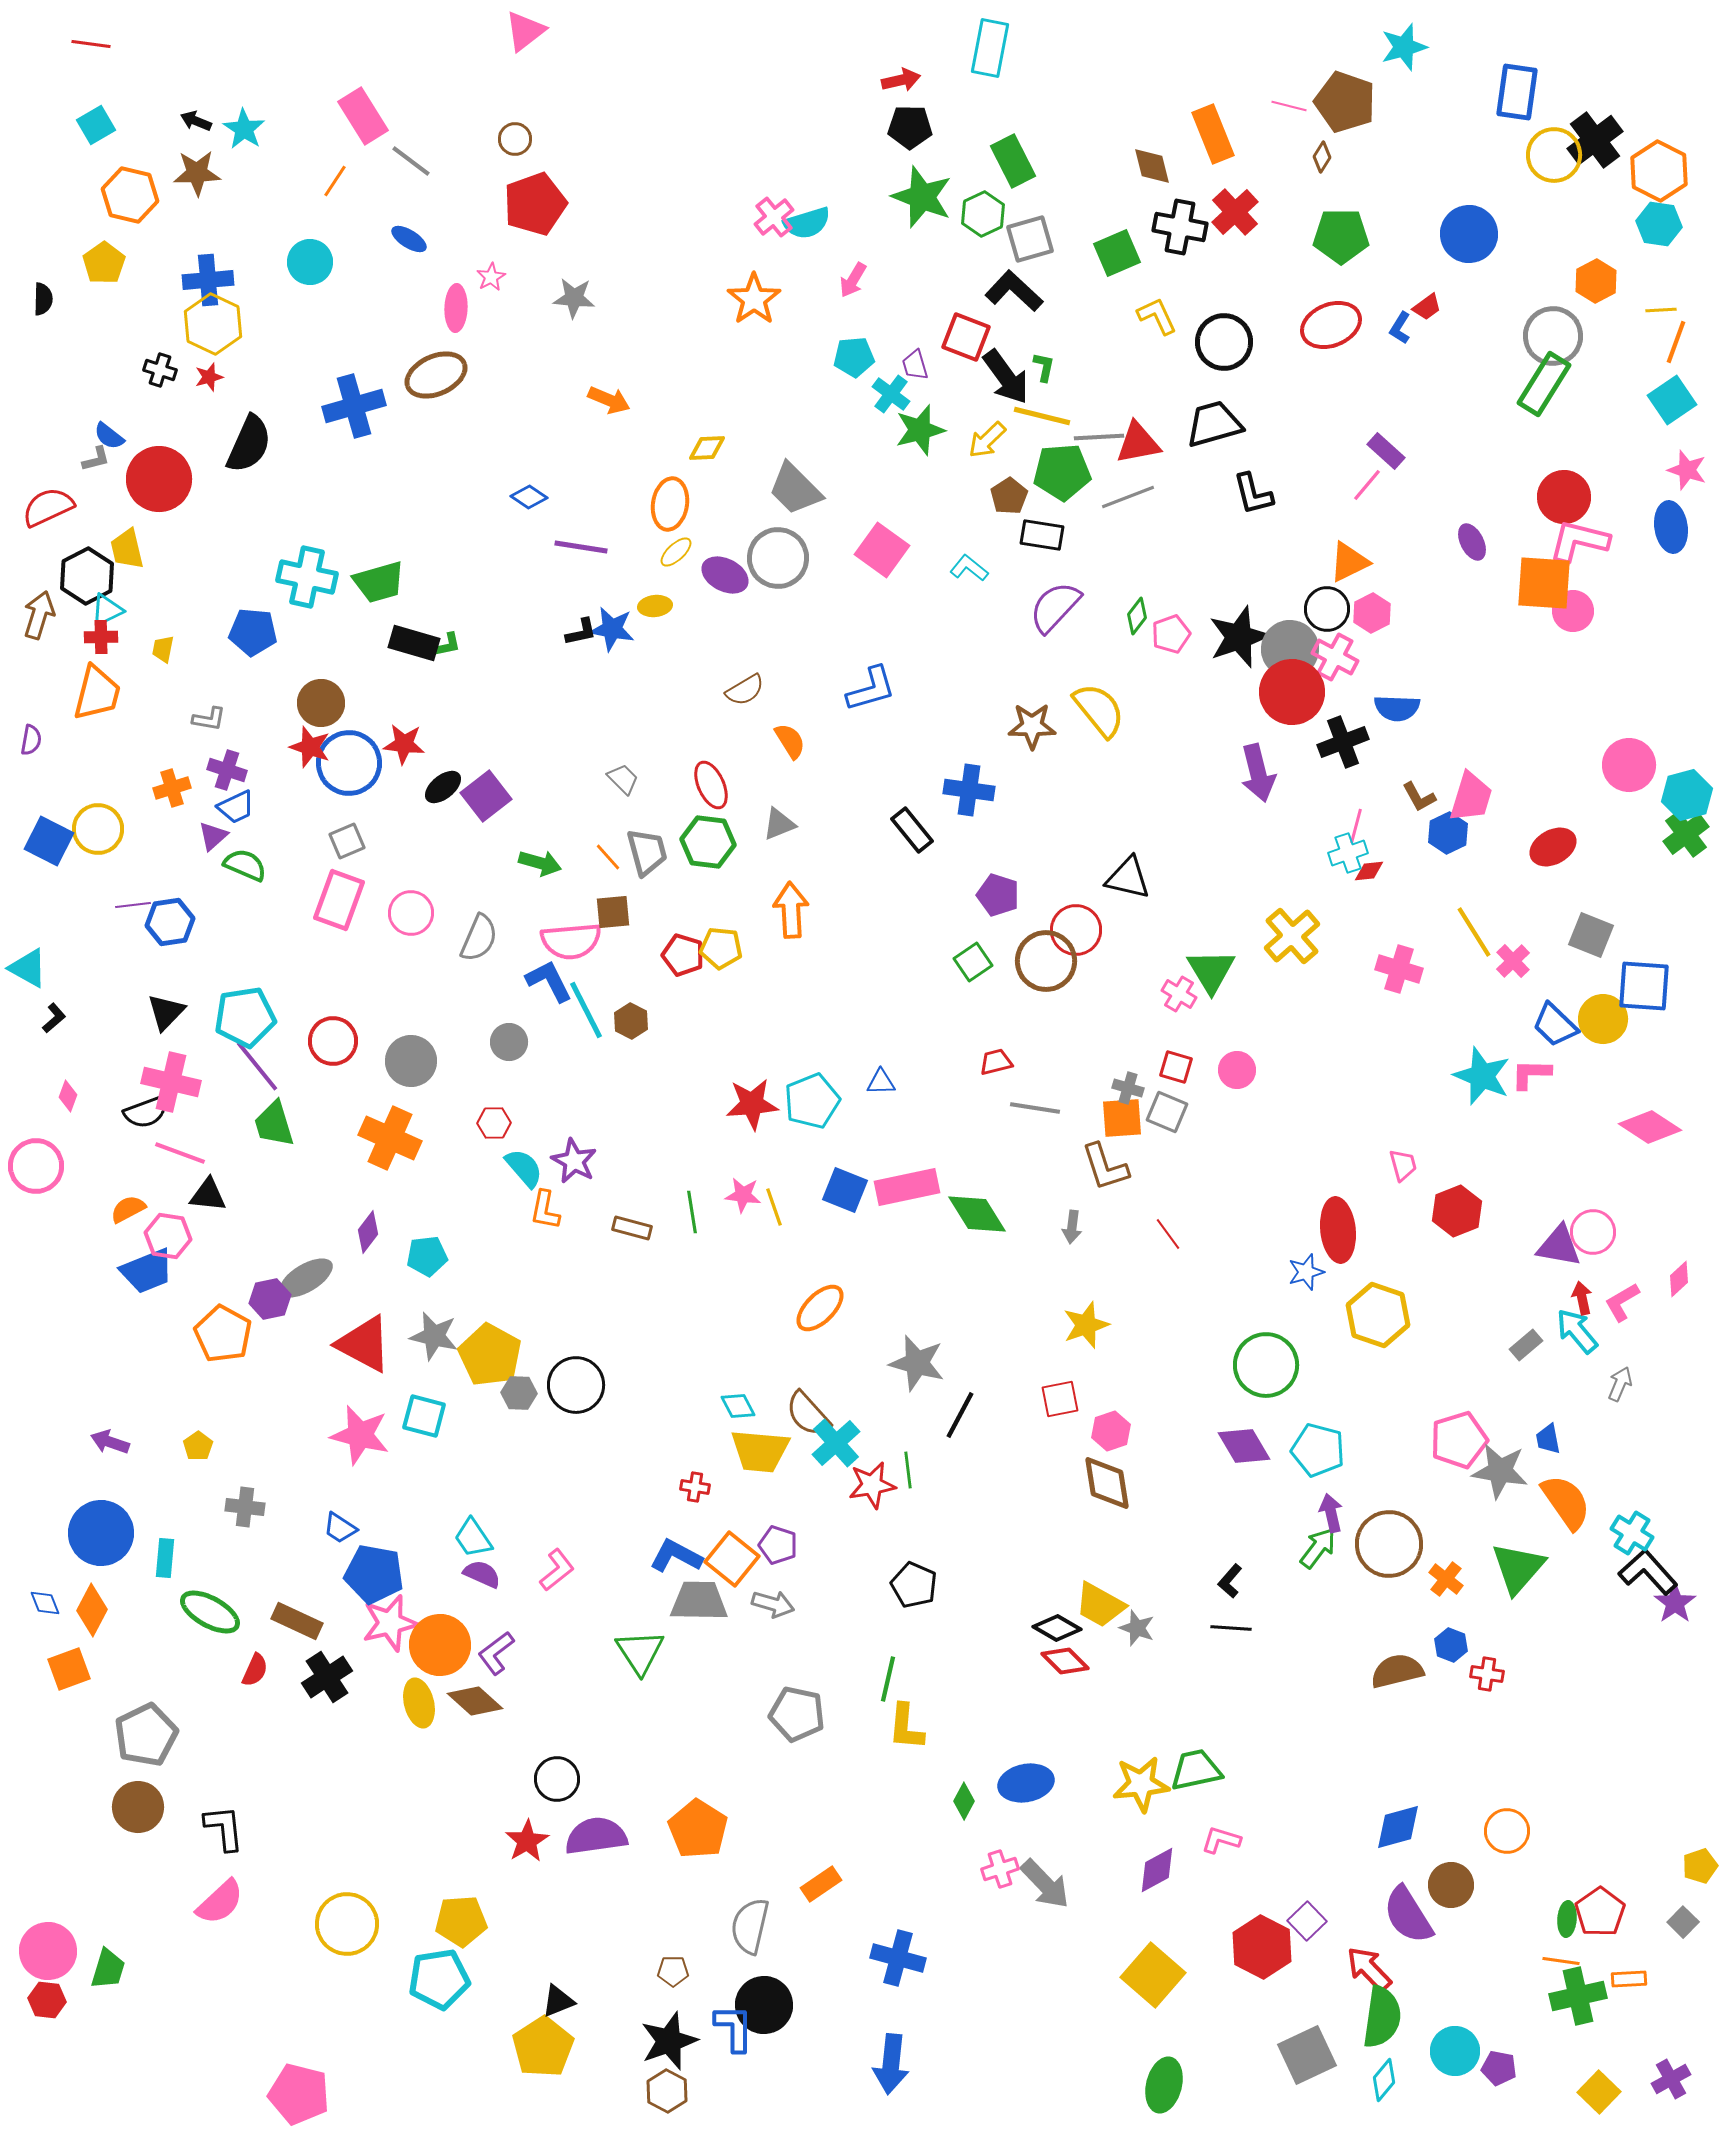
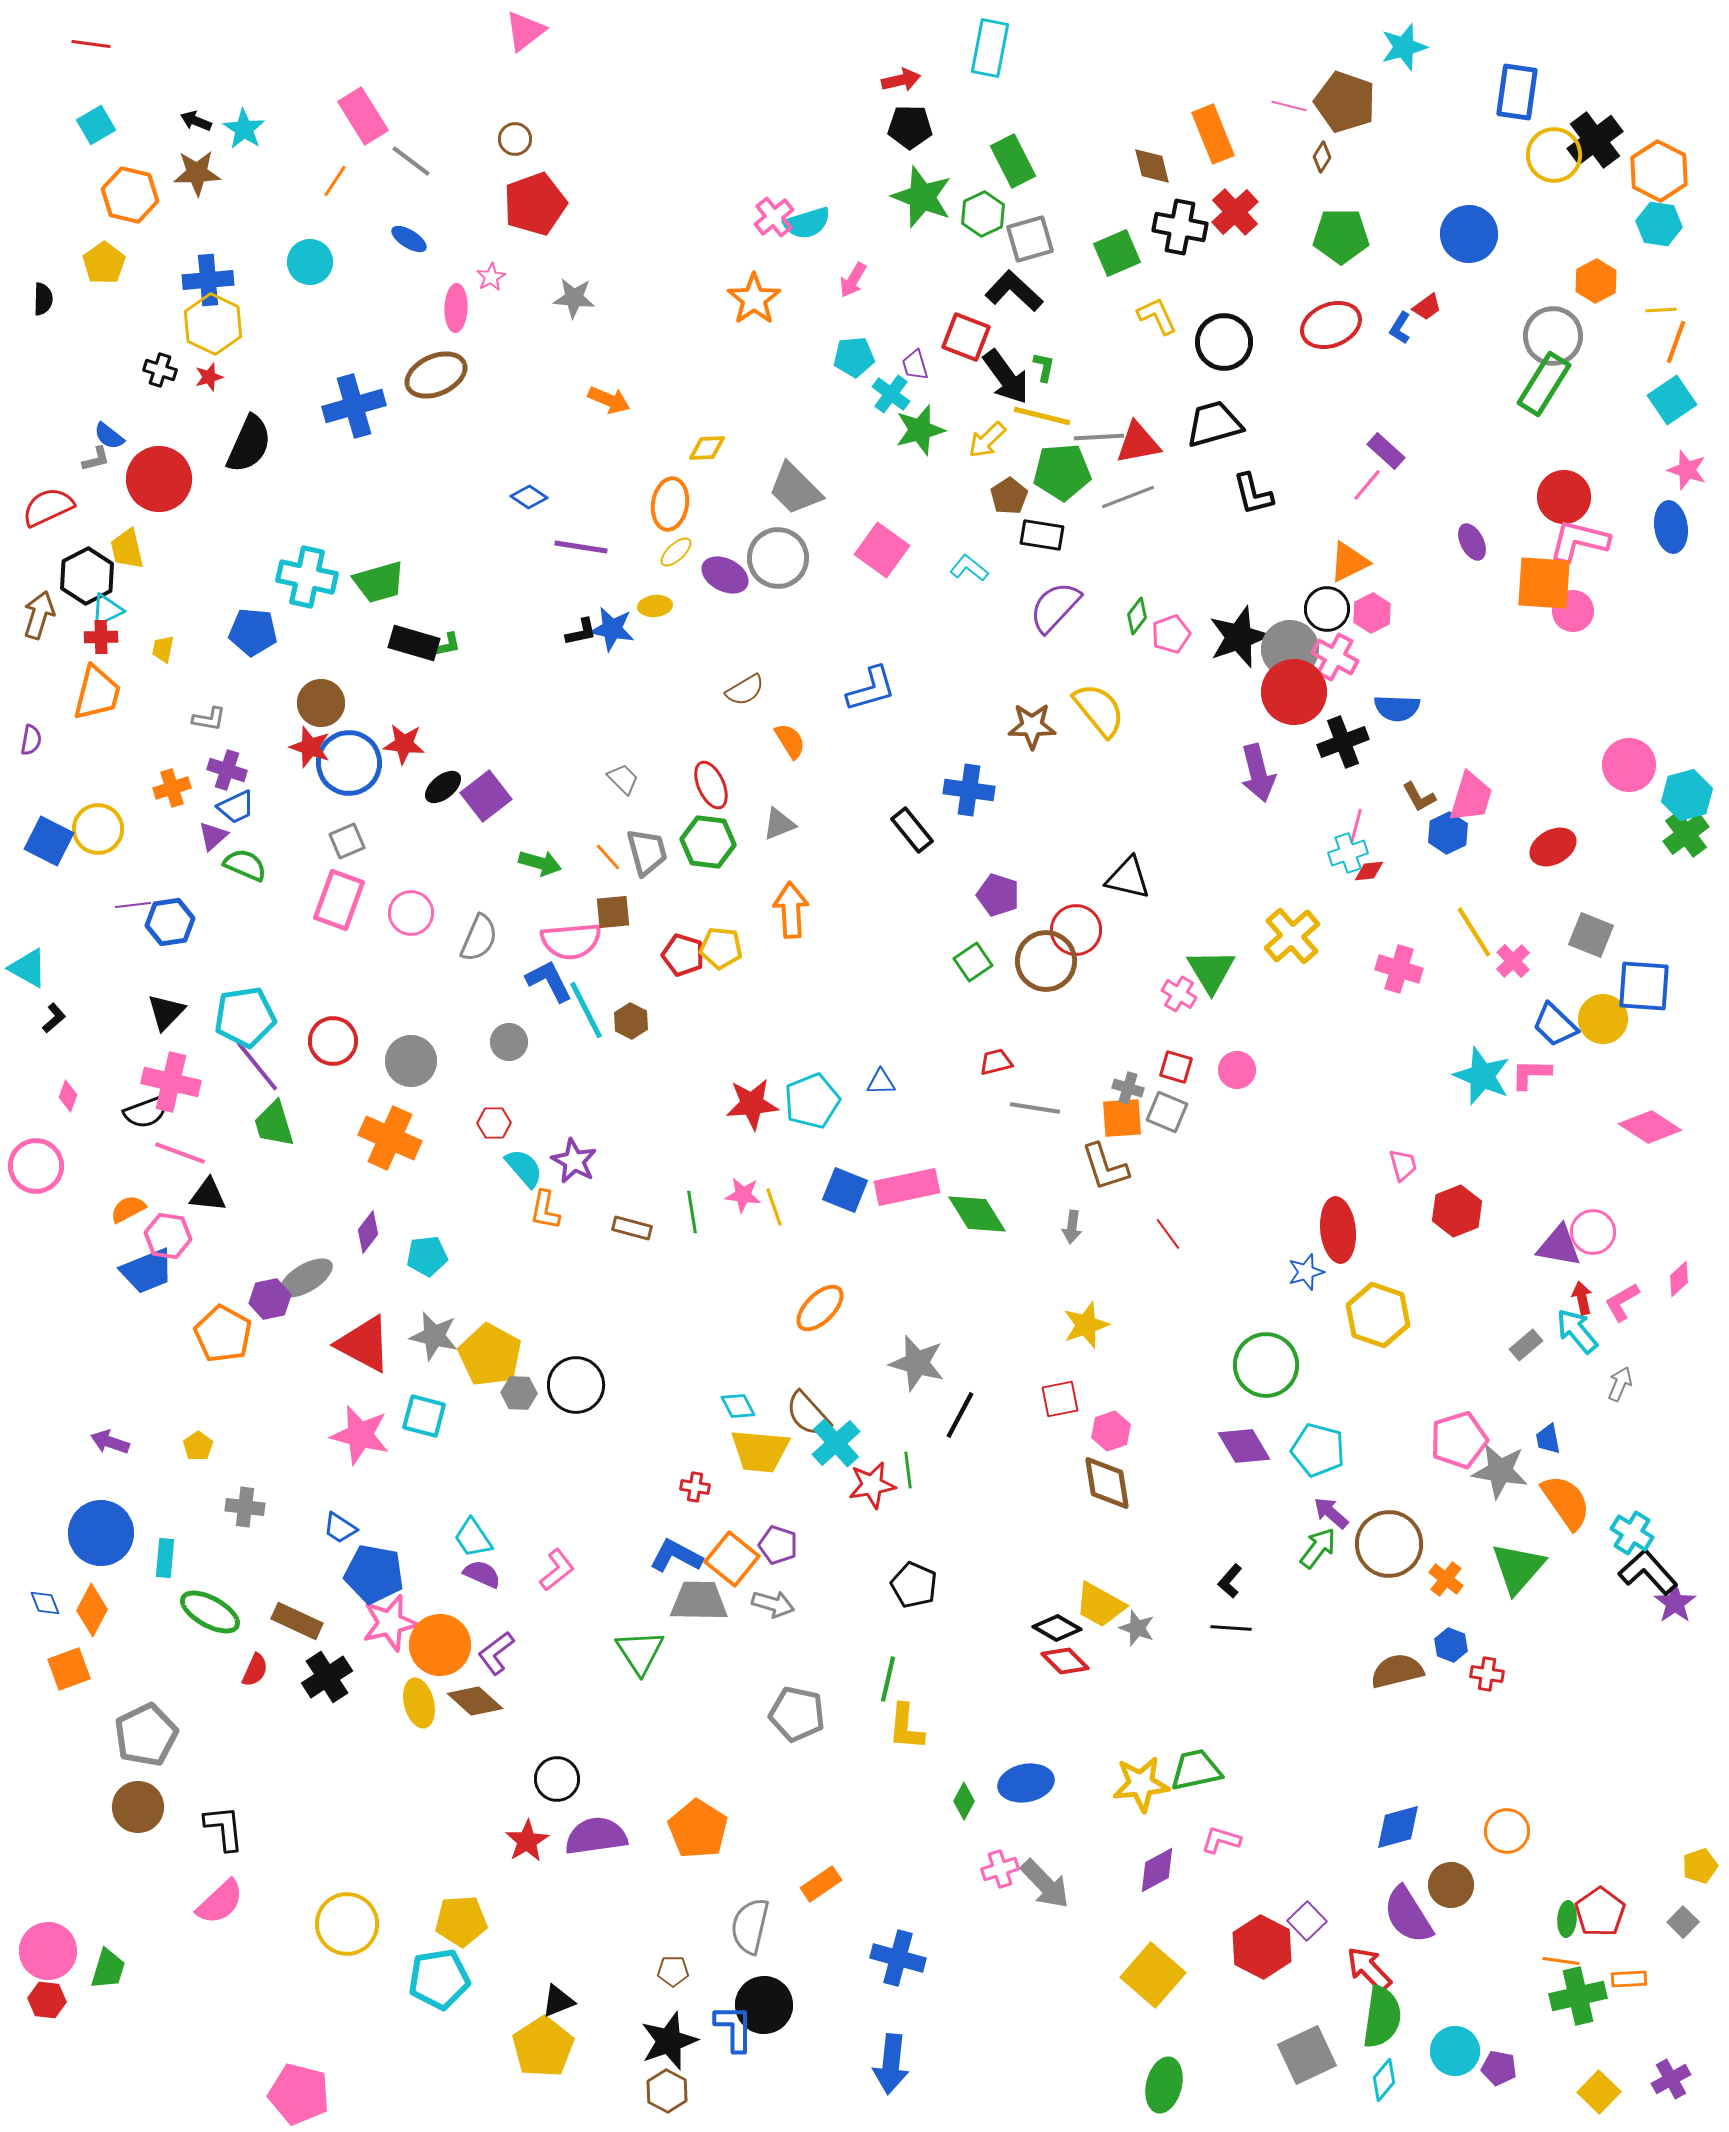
red circle at (1292, 692): moved 2 px right
purple arrow at (1331, 1513): rotated 36 degrees counterclockwise
